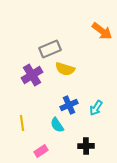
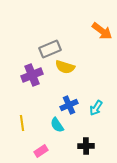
yellow semicircle: moved 2 px up
purple cross: rotated 10 degrees clockwise
